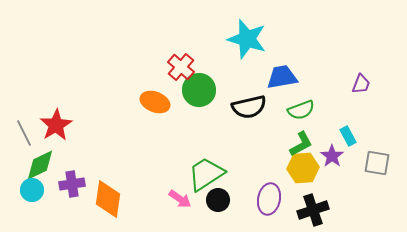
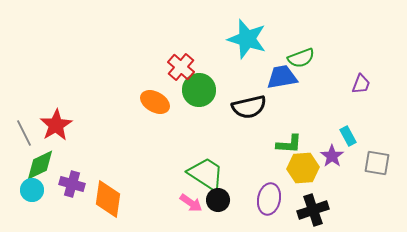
orange ellipse: rotated 8 degrees clockwise
green semicircle: moved 52 px up
green L-shape: moved 12 px left; rotated 32 degrees clockwise
green trapezoid: rotated 66 degrees clockwise
purple cross: rotated 25 degrees clockwise
pink arrow: moved 11 px right, 4 px down
